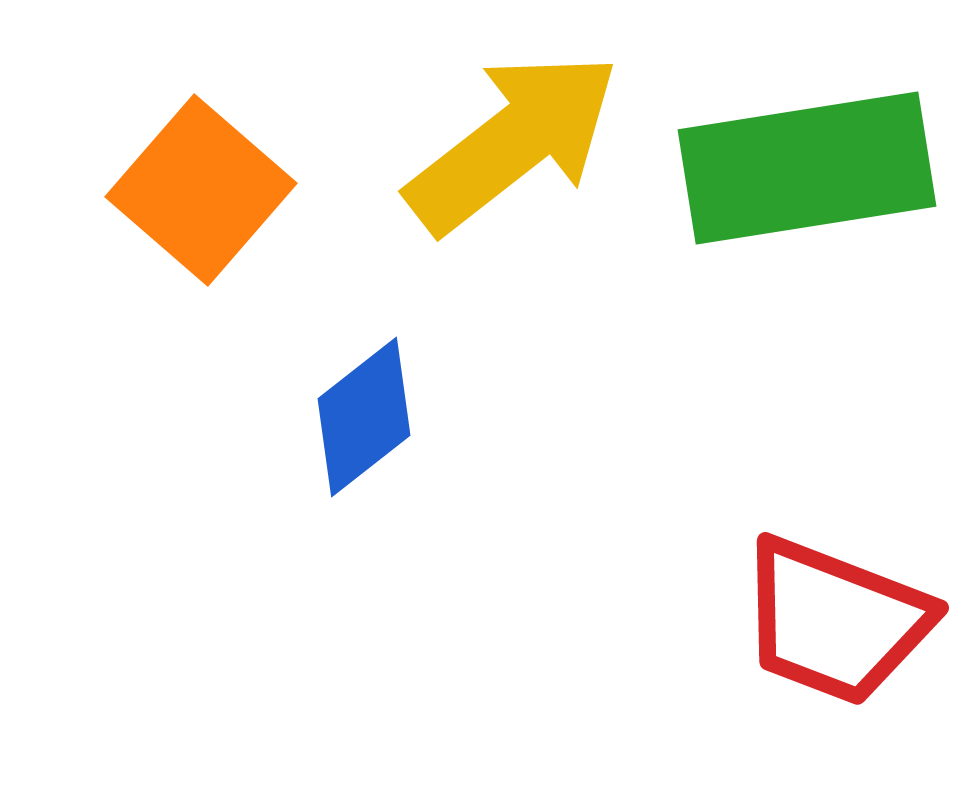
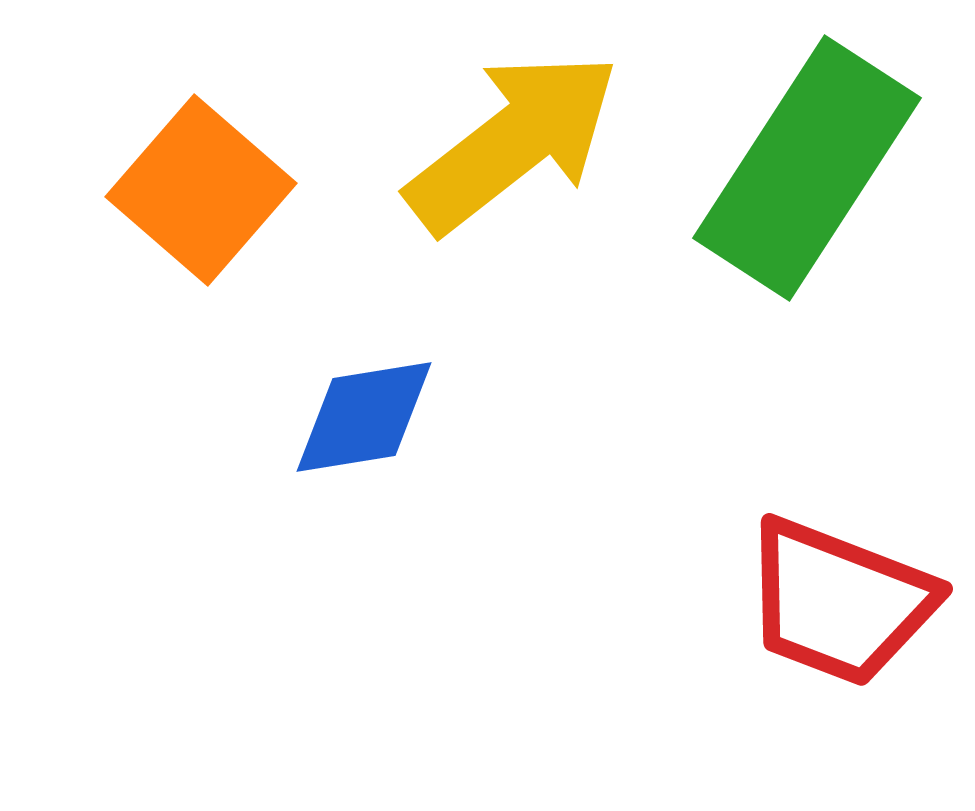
green rectangle: rotated 48 degrees counterclockwise
blue diamond: rotated 29 degrees clockwise
red trapezoid: moved 4 px right, 19 px up
